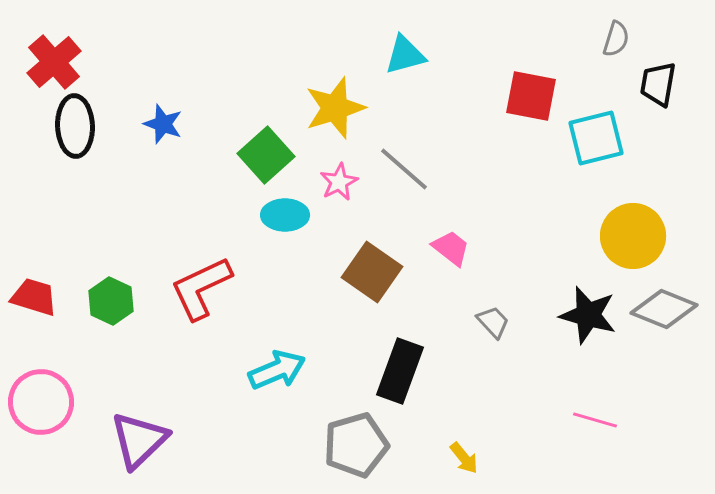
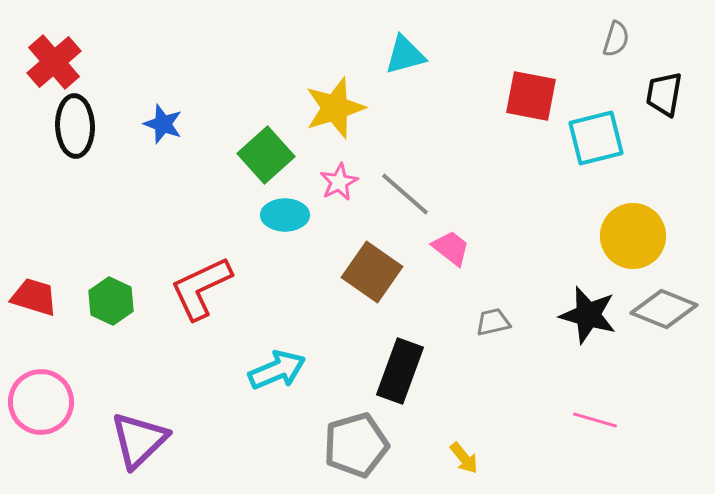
black trapezoid: moved 6 px right, 10 px down
gray line: moved 1 px right, 25 px down
gray trapezoid: rotated 60 degrees counterclockwise
